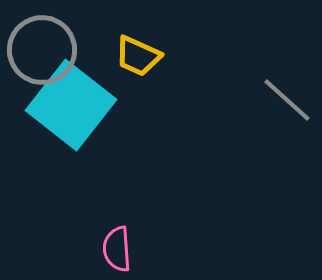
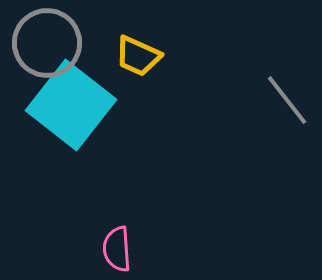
gray circle: moved 5 px right, 7 px up
gray line: rotated 10 degrees clockwise
